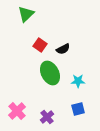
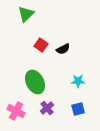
red square: moved 1 px right
green ellipse: moved 15 px left, 9 px down
pink cross: moved 1 px left; rotated 18 degrees counterclockwise
purple cross: moved 9 px up
